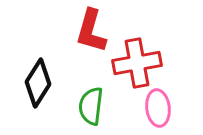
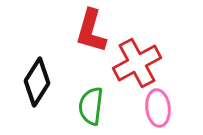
red cross: rotated 18 degrees counterclockwise
black diamond: moved 1 px left, 1 px up
